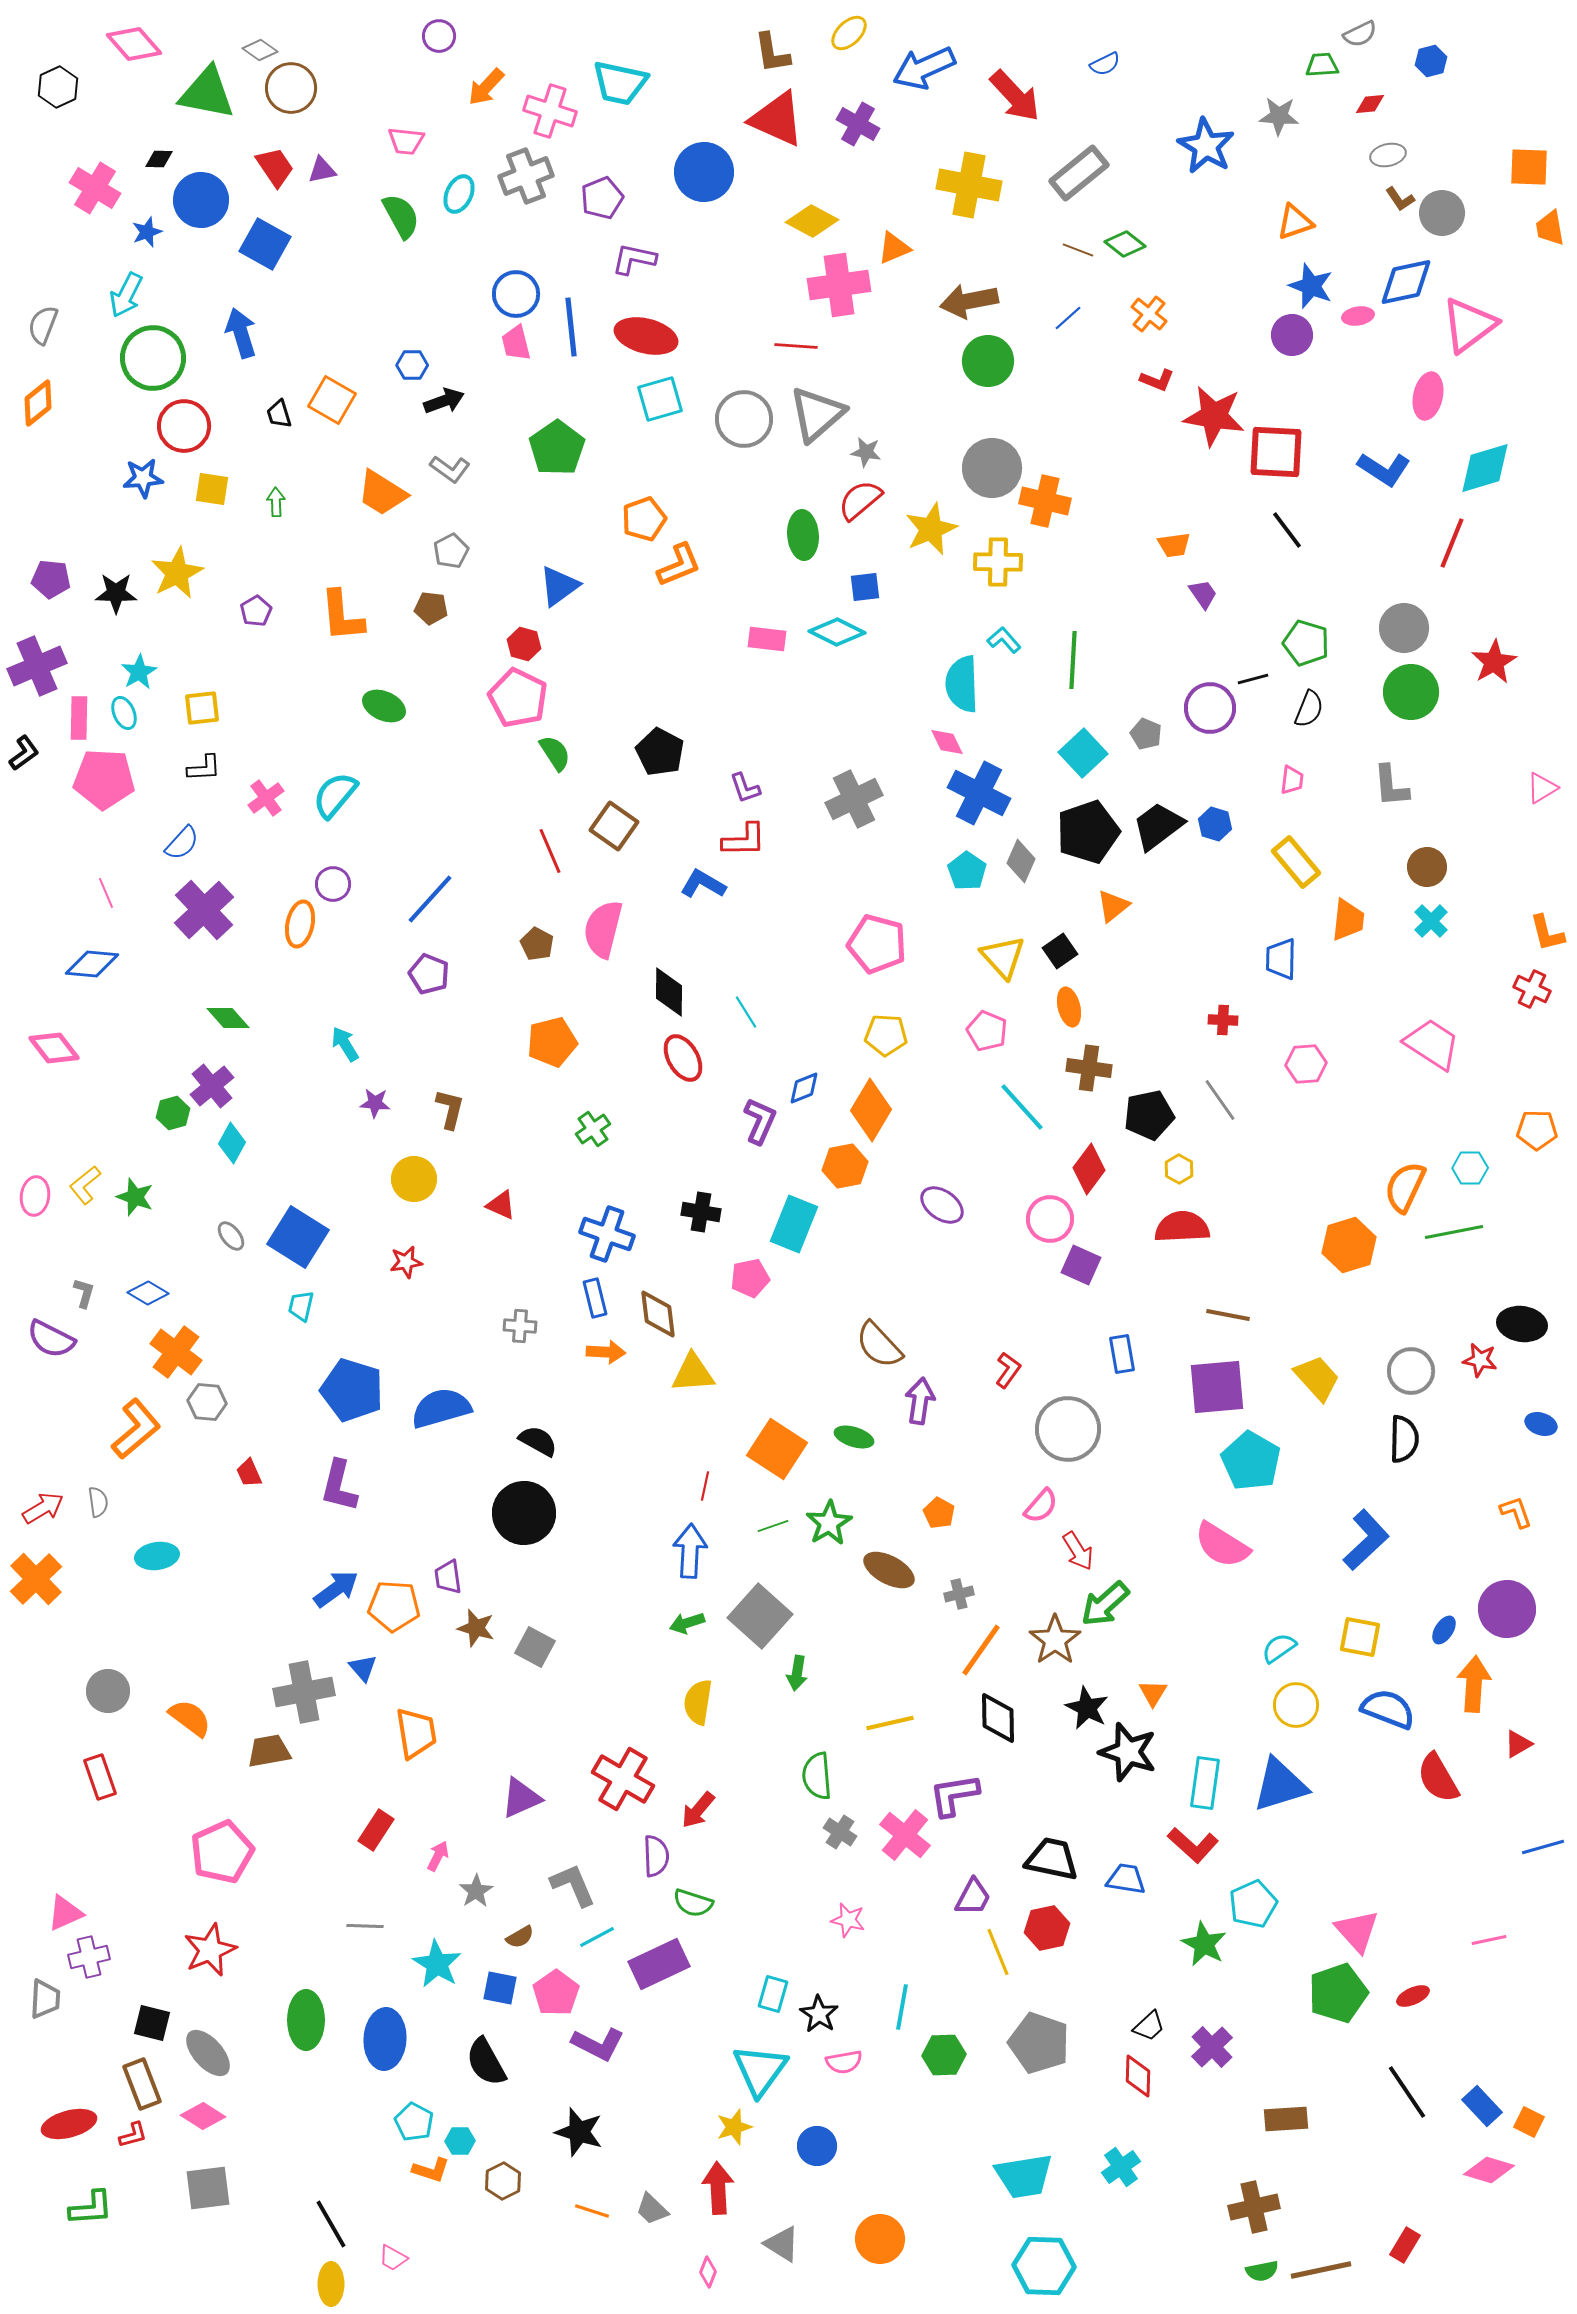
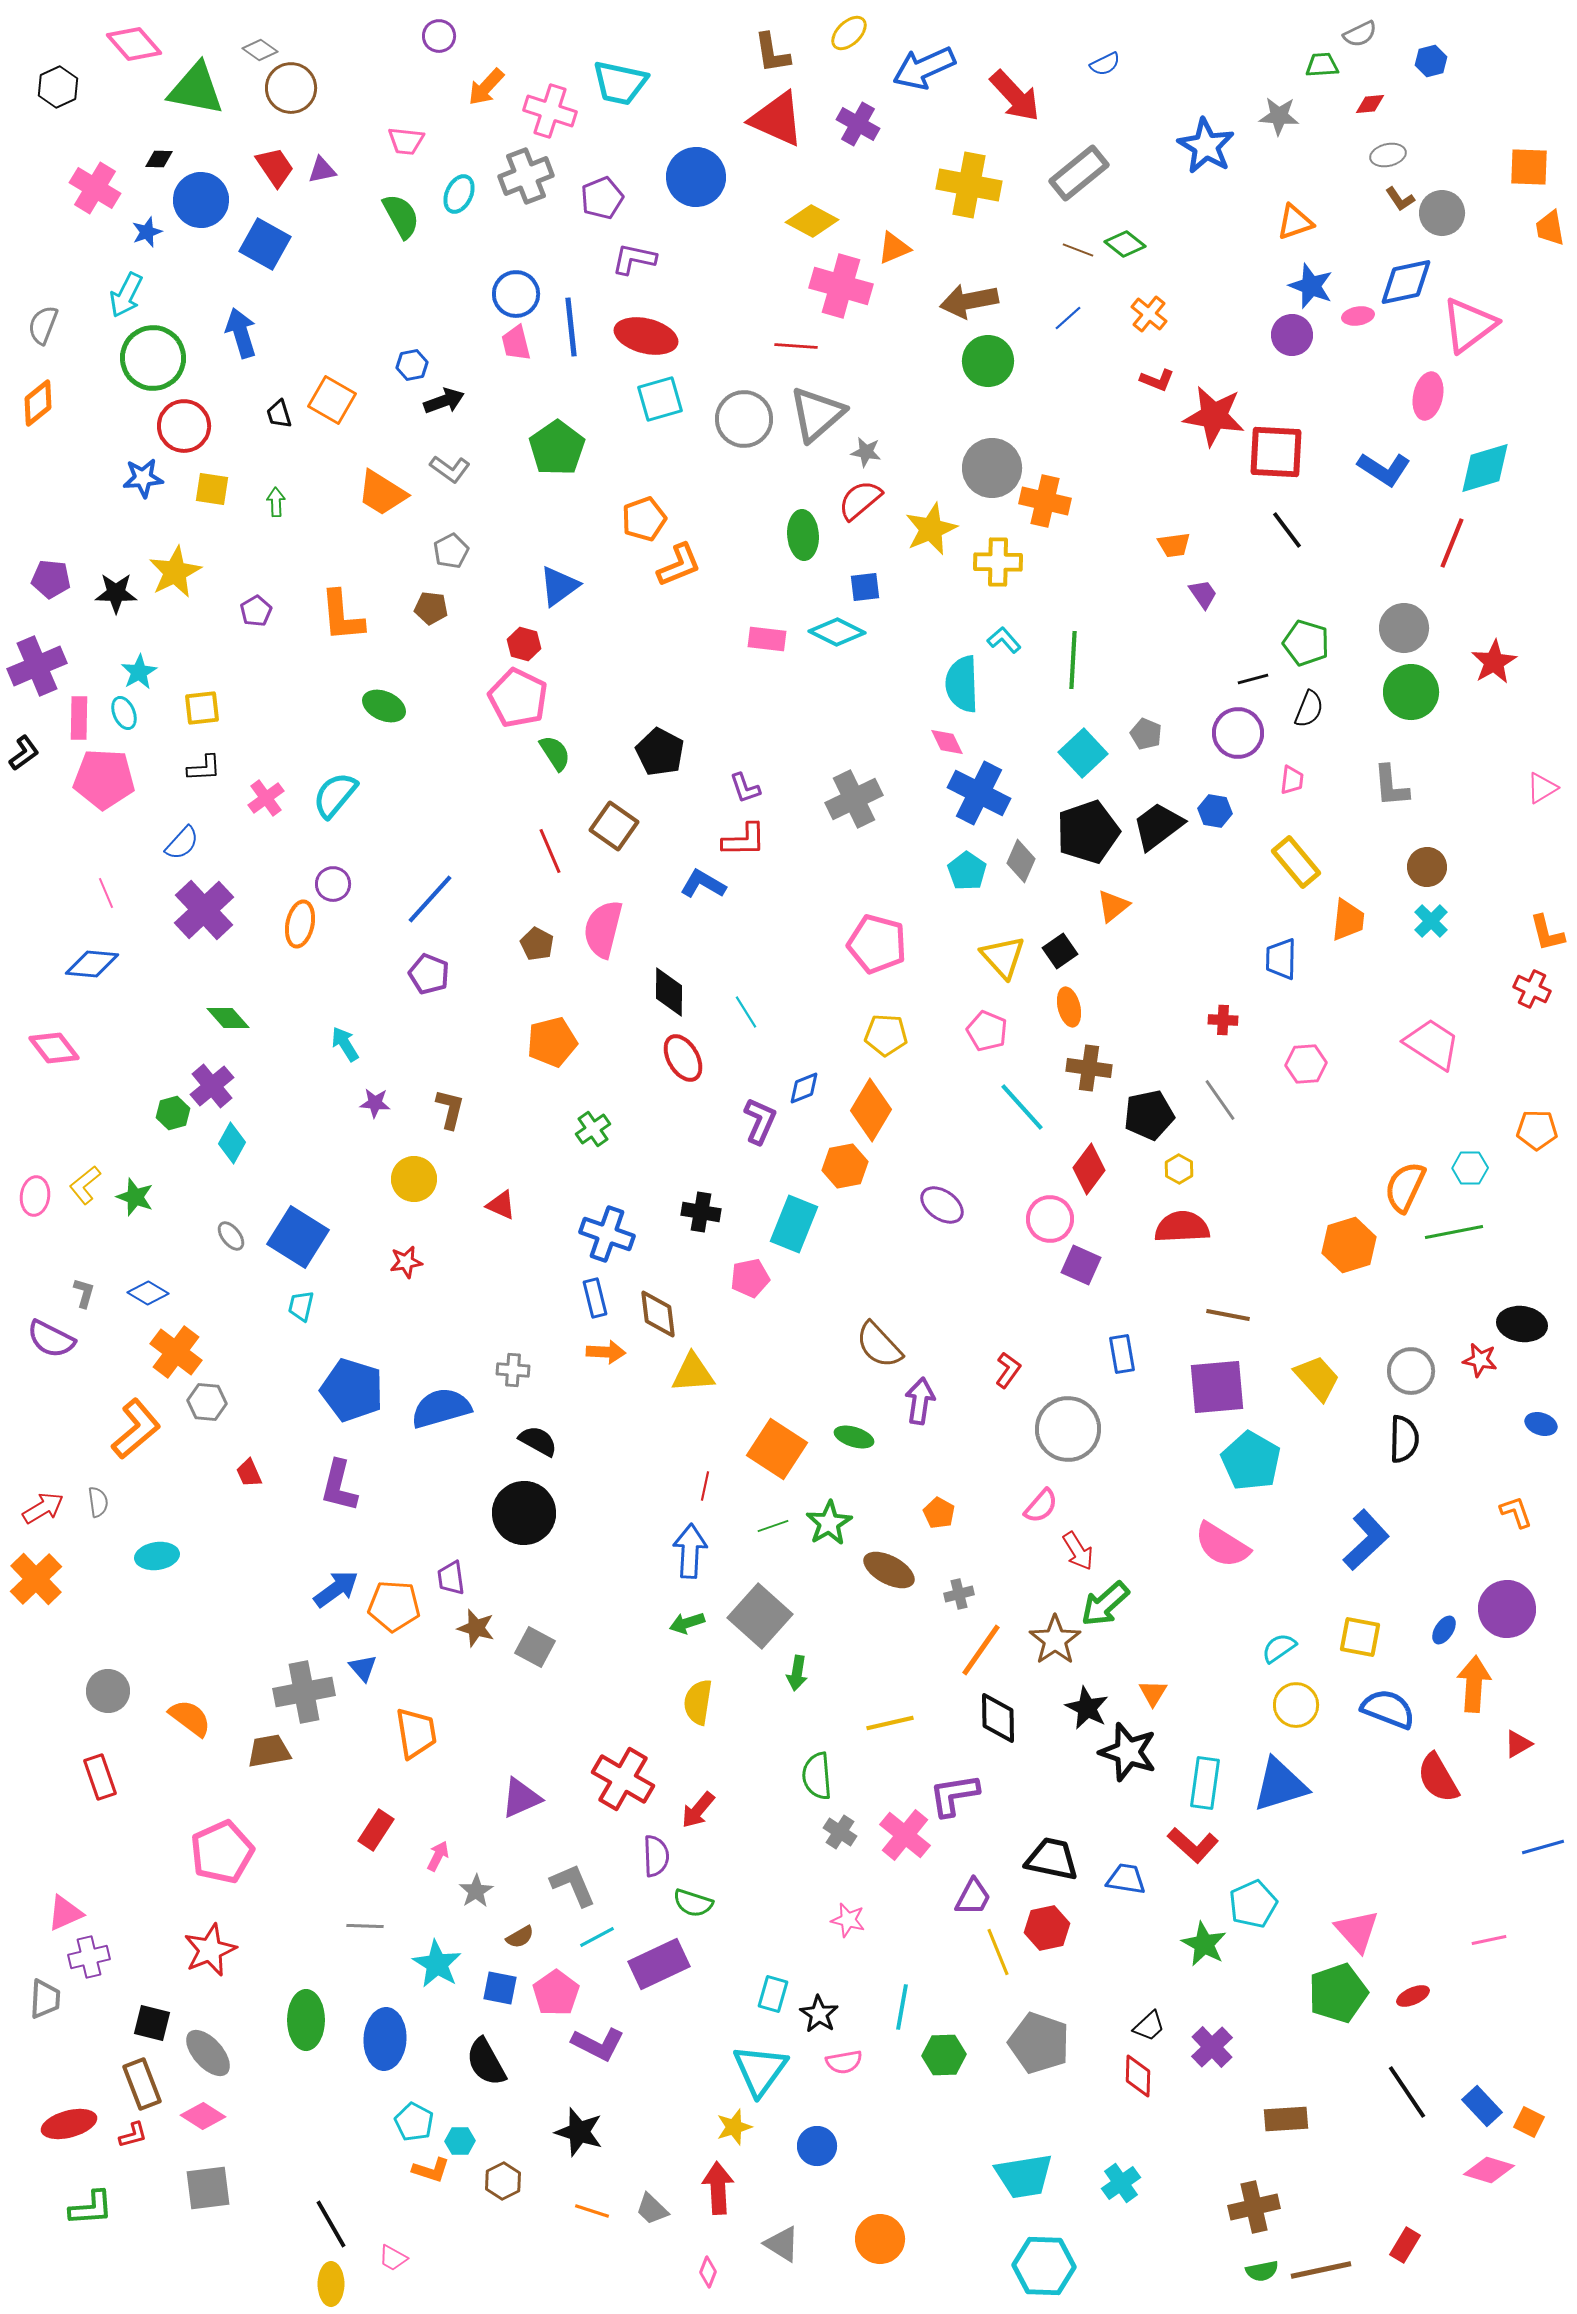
green triangle at (207, 93): moved 11 px left, 4 px up
blue circle at (704, 172): moved 8 px left, 5 px down
pink cross at (839, 285): moved 2 px right, 1 px down; rotated 24 degrees clockwise
blue hexagon at (412, 365): rotated 12 degrees counterclockwise
yellow star at (177, 573): moved 2 px left, 1 px up
purple circle at (1210, 708): moved 28 px right, 25 px down
blue hexagon at (1215, 824): moved 13 px up; rotated 8 degrees counterclockwise
gray cross at (520, 1326): moved 7 px left, 44 px down
purple trapezoid at (448, 1577): moved 3 px right, 1 px down
cyan cross at (1121, 2167): moved 16 px down
